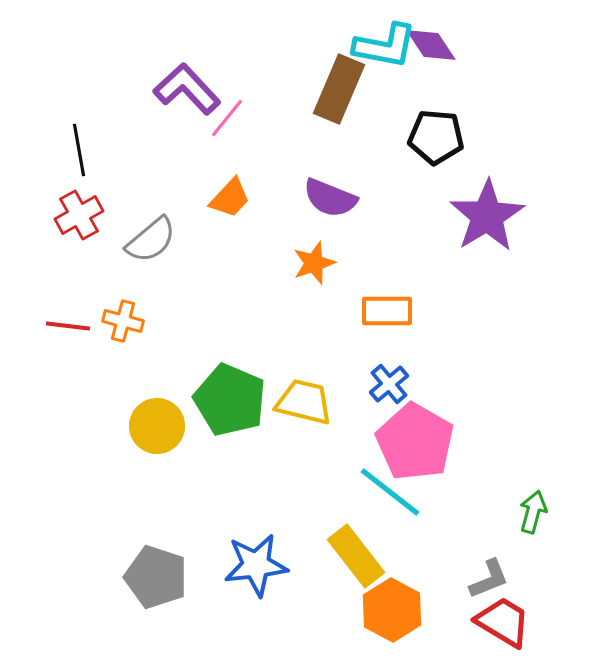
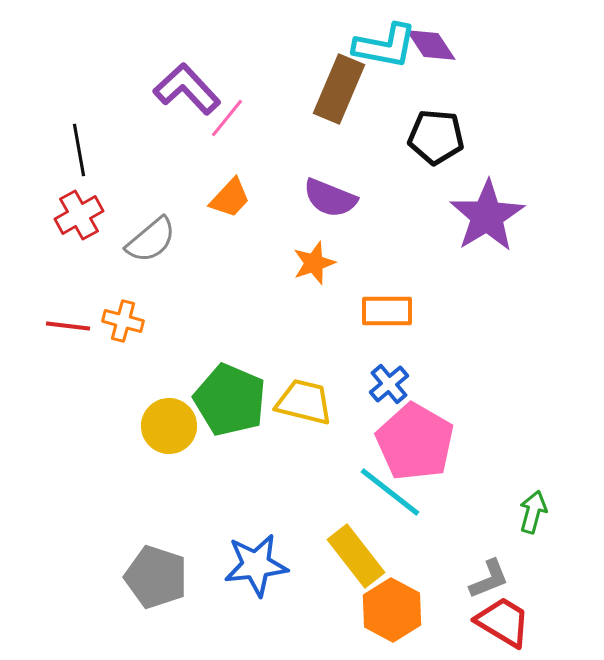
yellow circle: moved 12 px right
